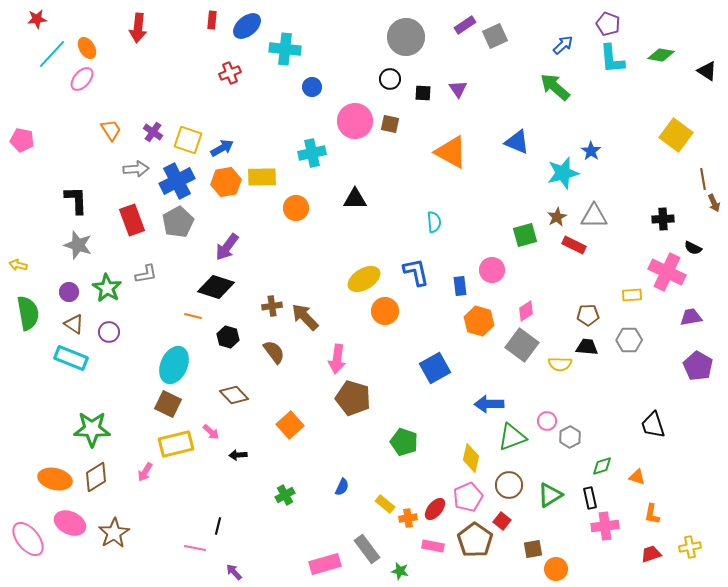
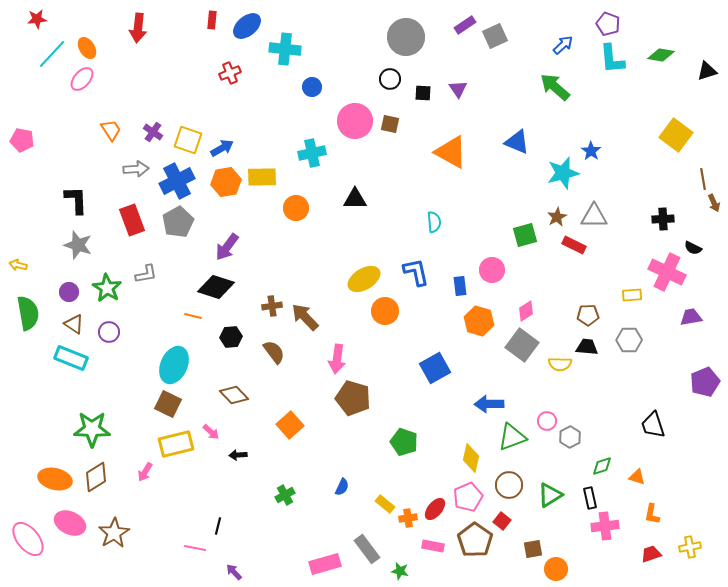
black triangle at (707, 71): rotated 50 degrees counterclockwise
black hexagon at (228, 337): moved 3 px right; rotated 20 degrees counterclockwise
purple pentagon at (698, 366): moved 7 px right, 16 px down; rotated 20 degrees clockwise
